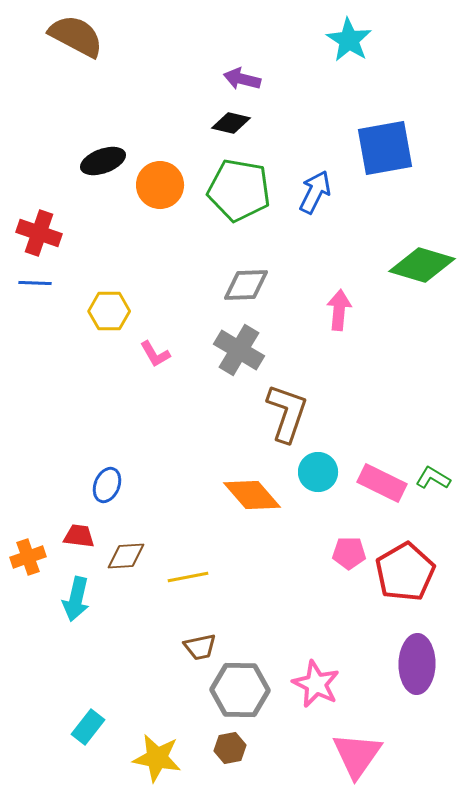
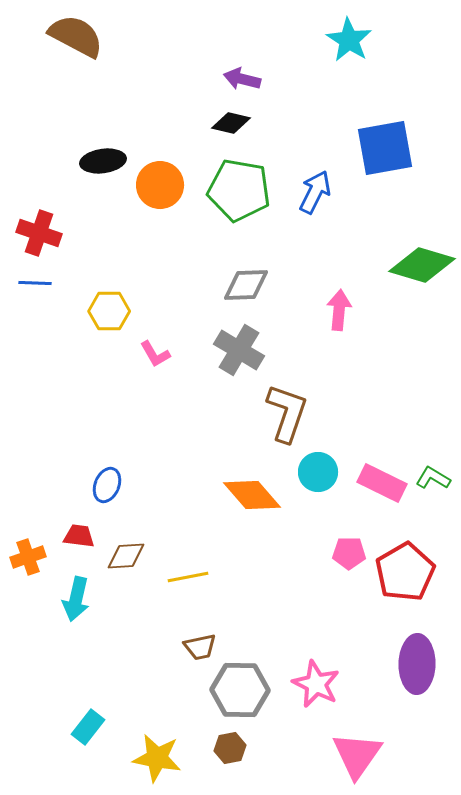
black ellipse: rotated 12 degrees clockwise
